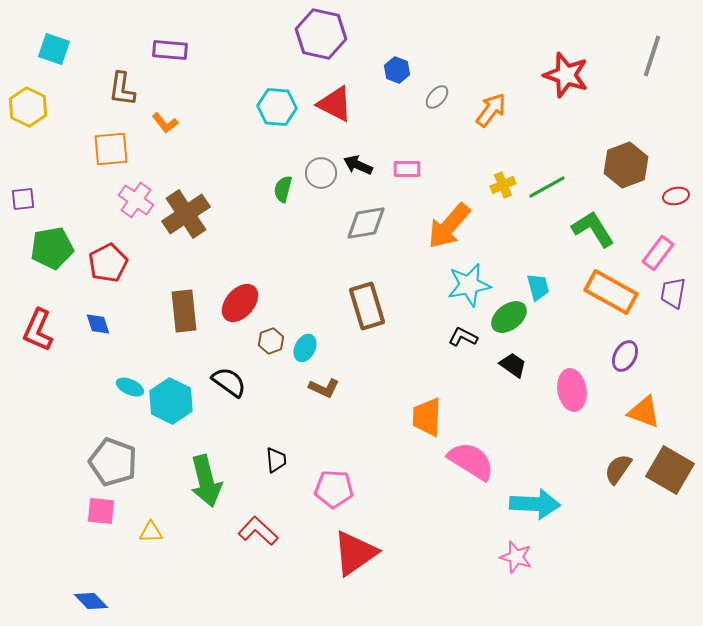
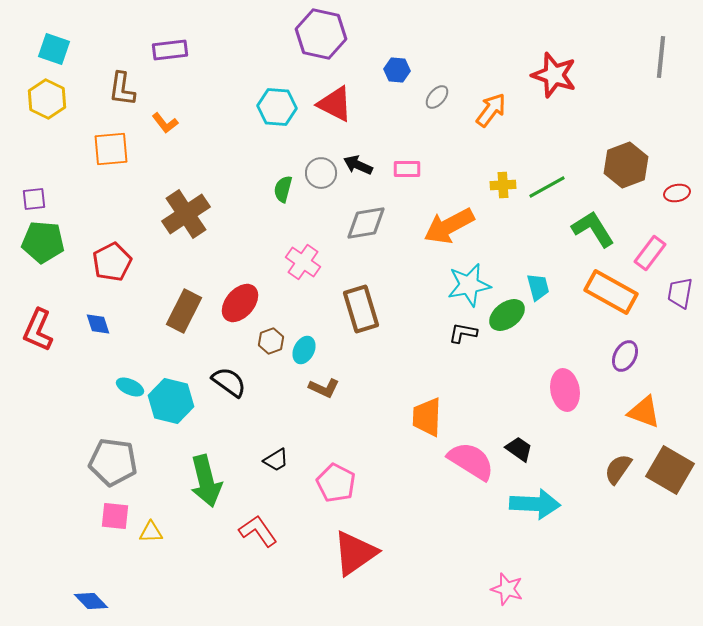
purple rectangle at (170, 50): rotated 12 degrees counterclockwise
gray line at (652, 56): moved 9 px right, 1 px down; rotated 12 degrees counterclockwise
blue hexagon at (397, 70): rotated 15 degrees counterclockwise
red star at (566, 75): moved 12 px left
yellow hexagon at (28, 107): moved 19 px right, 8 px up
yellow cross at (503, 185): rotated 20 degrees clockwise
red ellipse at (676, 196): moved 1 px right, 3 px up
purple square at (23, 199): moved 11 px right
pink cross at (136, 200): moved 167 px right, 62 px down
orange arrow at (449, 226): rotated 21 degrees clockwise
green pentagon at (52, 248): moved 9 px left, 6 px up; rotated 15 degrees clockwise
pink rectangle at (658, 253): moved 8 px left
red pentagon at (108, 263): moved 4 px right, 1 px up
purple trapezoid at (673, 293): moved 7 px right
brown rectangle at (367, 306): moved 6 px left, 3 px down
brown rectangle at (184, 311): rotated 33 degrees clockwise
green ellipse at (509, 317): moved 2 px left, 2 px up
black L-shape at (463, 337): moved 4 px up; rotated 16 degrees counterclockwise
cyan ellipse at (305, 348): moved 1 px left, 2 px down
black trapezoid at (513, 365): moved 6 px right, 84 px down
pink ellipse at (572, 390): moved 7 px left
cyan hexagon at (171, 401): rotated 12 degrees counterclockwise
black trapezoid at (276, 460): rotated 64 degrees clockwise
gray pentagon at (113, 462): rotated 12 degrees counterclockwise
pink pentagon at (334, 489): moved 2 px right, 6 px up; rotated 24 degrees clockwise
pink square at (101, 511): moved 14 px right, 5 px down
red L-shape at (258, 531): rotated 12 degrees clockwise
pink star at (516, 557): moved 9 px left, 32 px down
